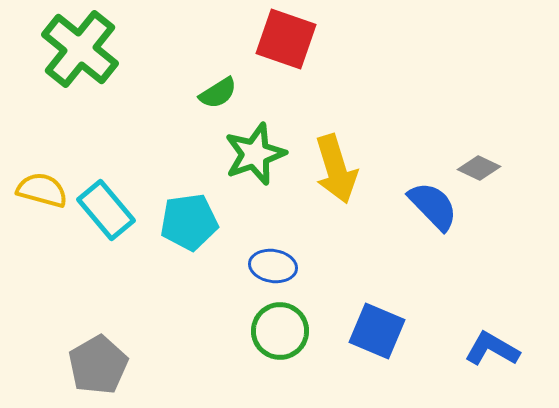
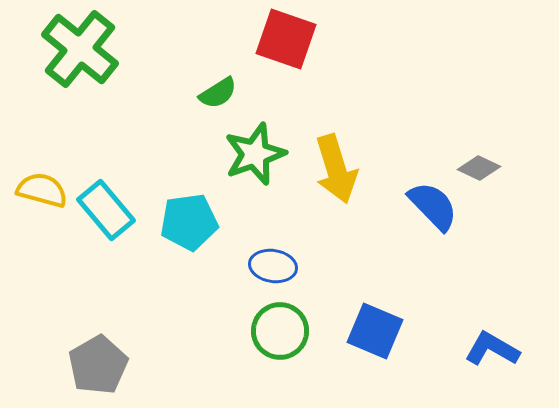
blue square: moved 2 px left
